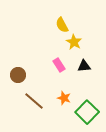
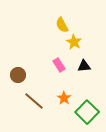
orange star: rotated 16 degrees clockwise
